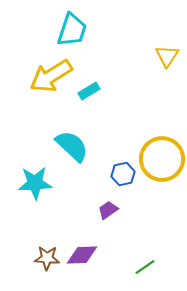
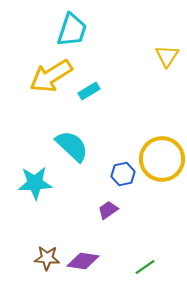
purple diamond: moved 1 px right, 6 px down; rotated 12 degrees clockwise
